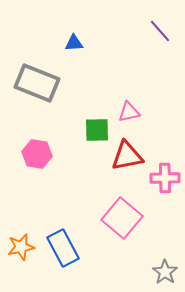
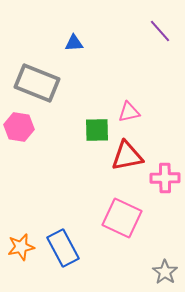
pink hexagon: moved 18 px left, 27 px up
pink square: rotated 15 degrees counterclockwise
